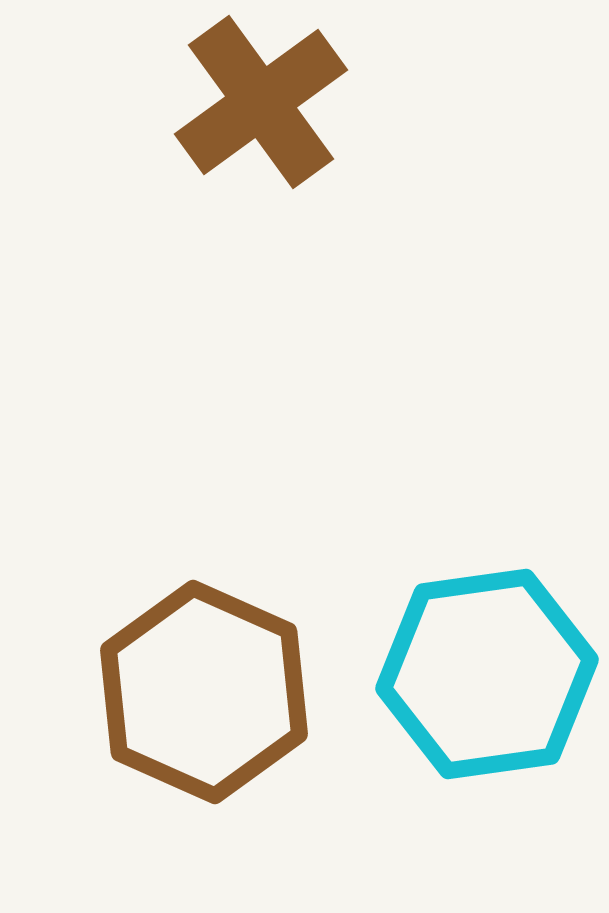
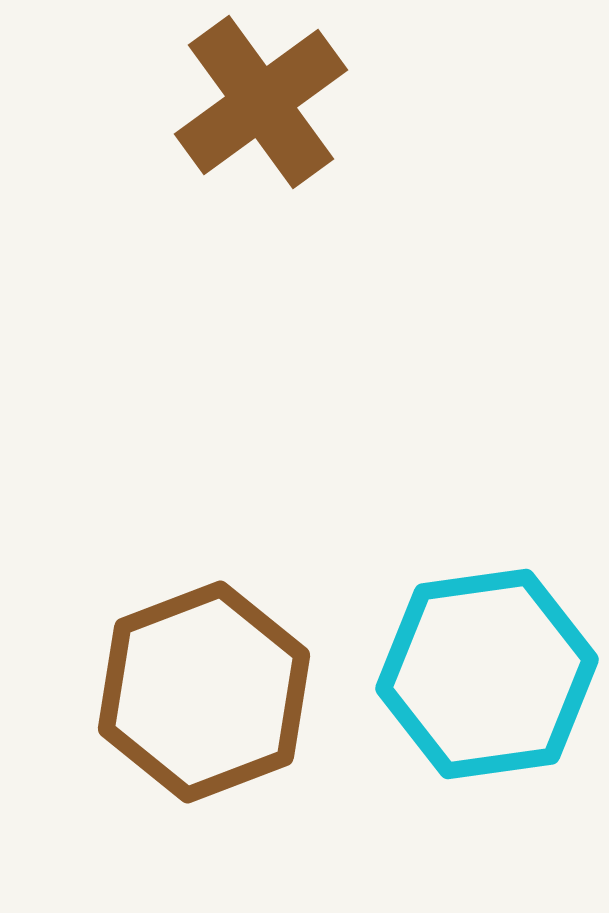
brown hexagon: rotated 15 degrees clockwise
